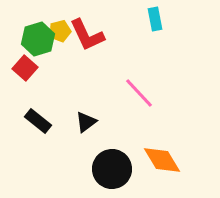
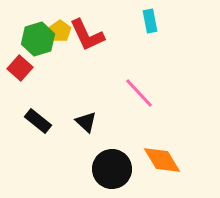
cyan rectangle: moved 5 px left, 2 px down
yellow pentagon: rotated 20 degrees counterclockwise
red square: moved 5 px left
black triangle: rotated 40 degrees counterclockwise
